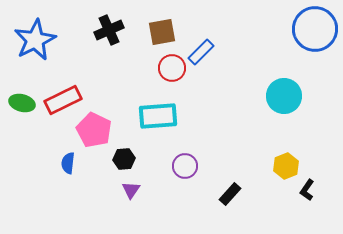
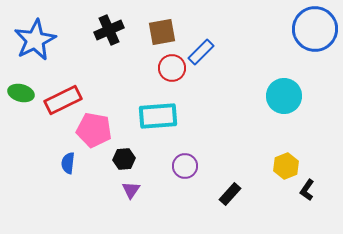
green ellipse: moved 1 px left, 10 px up
pink pentagon: rotated 16 degrees counterclockwise
